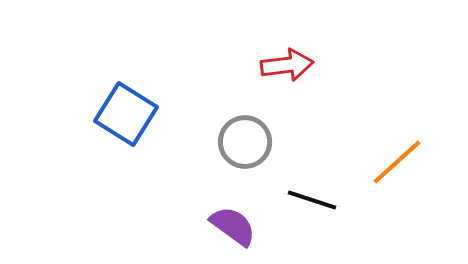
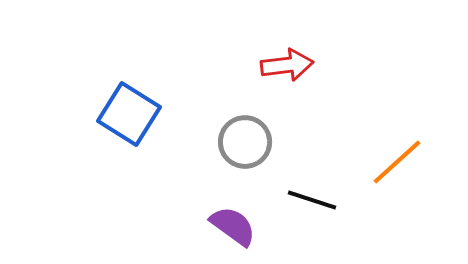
blue square: moved 3 px right
